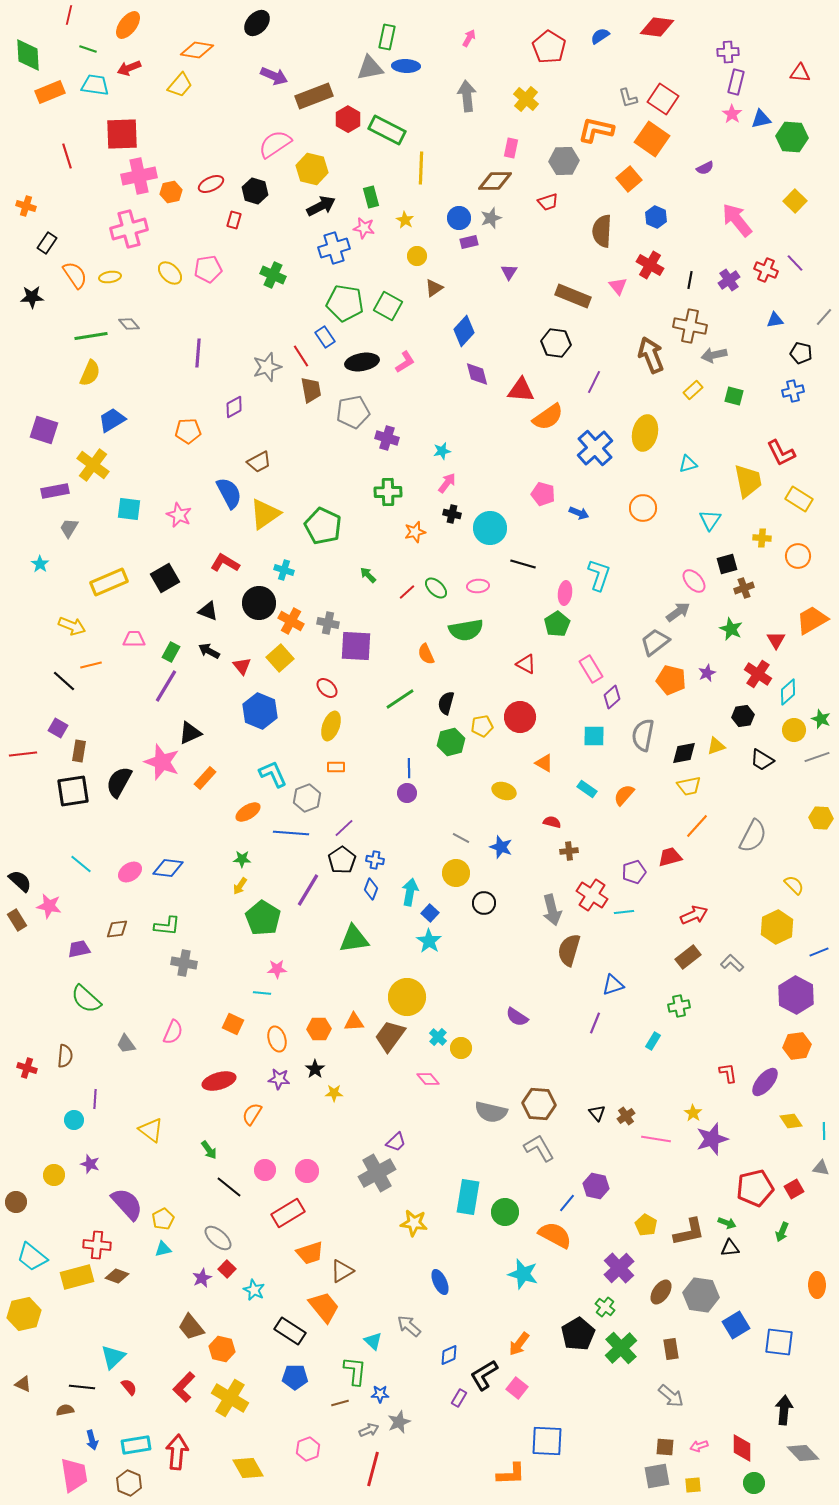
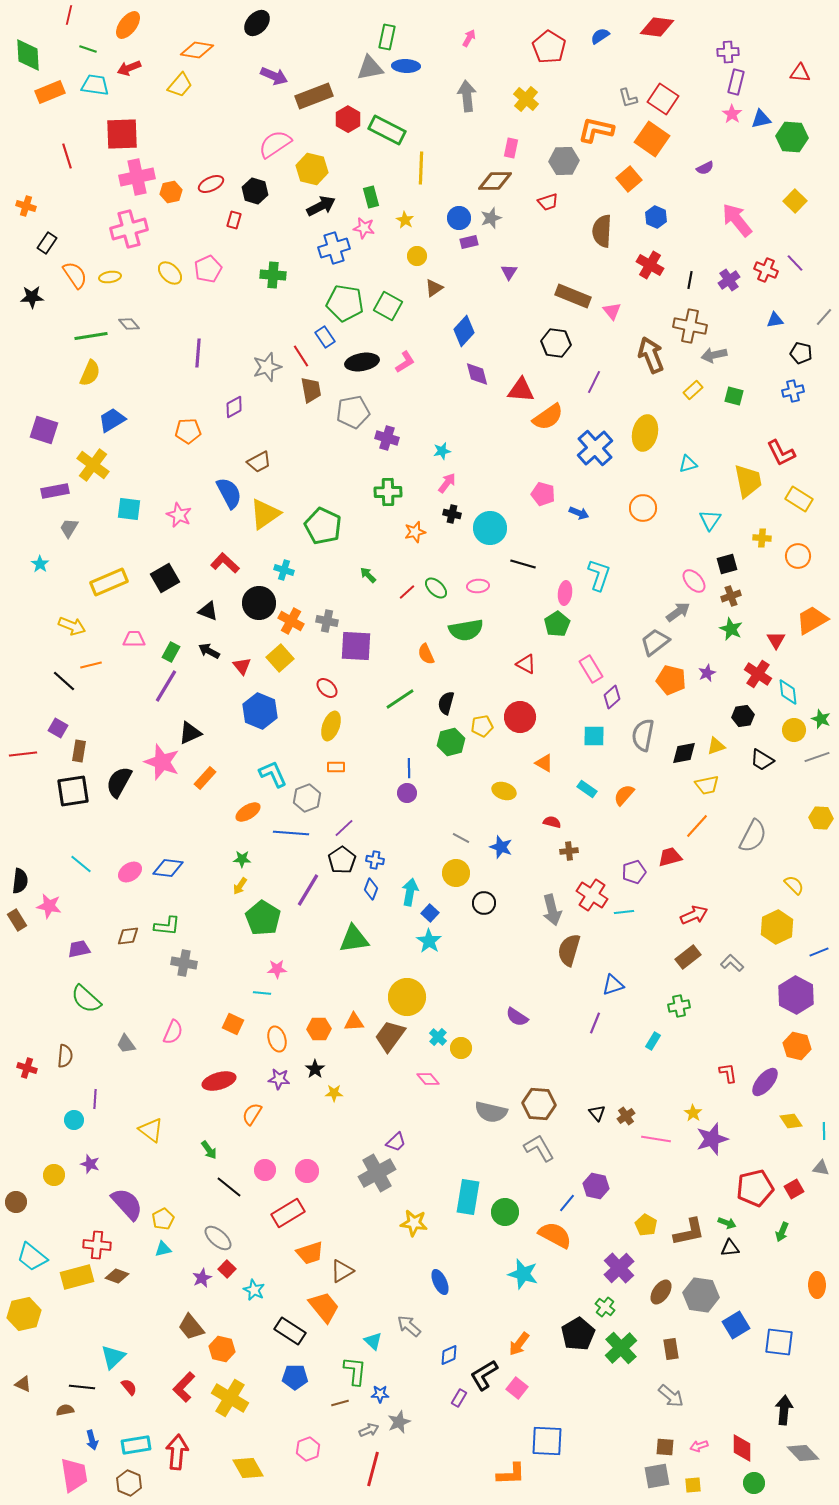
pink cross at (139, 176): moved 2 px left, 1 px down
pink pentagon at (208, 269): rotated 16 degrees counterclockwise
green cross at (273, 275): rotated 20 degrees counterclockwise
pink triangle at (618, 286): moved 6 px left, 25 px down
red L-shape at (225, 563): rotated 12 degrees clockwise
brown cross at (744, 588): moved 13 px left, 8 px down
gray cross at (328, 623): moved 1 px left, 2 px up
cyan diamond at (788, 692): rotated 56 degrees counterclockwise
yellow trapezoid at (689, 786): moved 18 px right, 1 px up
black semicircle at (20, 881): rotated 55 degrees clockwise
brown diamond at (117, 929): moved 11 px right, 7 px down
orange hexagon at (797, 1046): rotated 20 degrees clockwise
